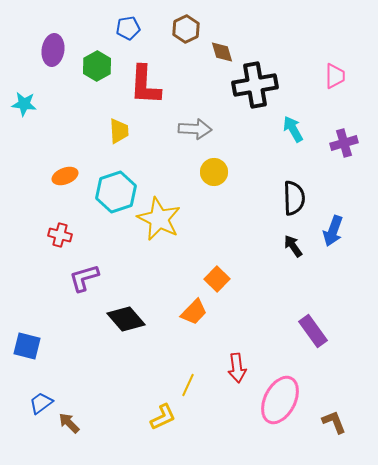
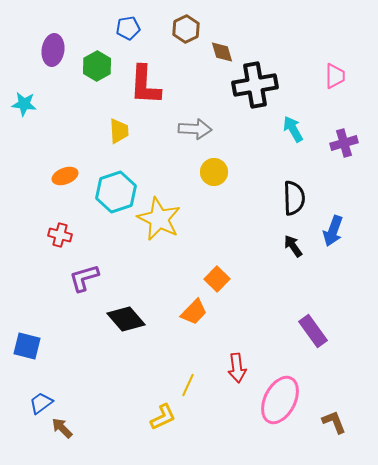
brown arrow: moved 7 px left, 5 px down
